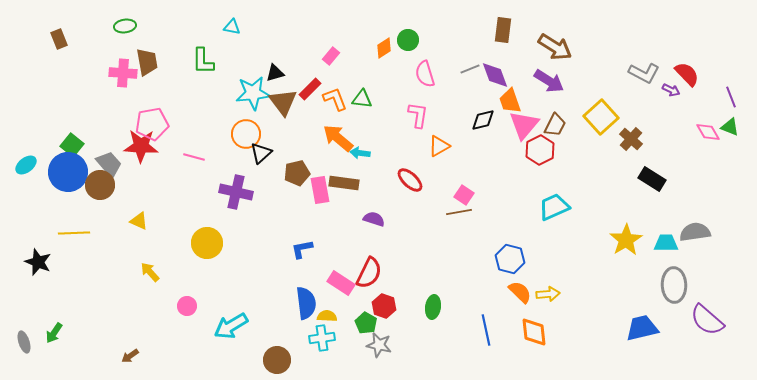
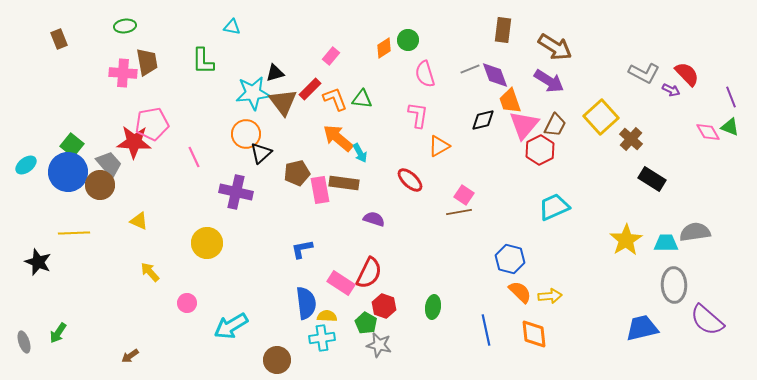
red star at (141, 146): moved 7 px left, 4 px up
cyan arrow at (360, 153): rotated 126 degrees counterclockwise
pink line at (194, 157): rotated 50 degrees clockwise
yellow arrow at (548, 294): moved 2 px right, 2 px down
pink circle at (187, 306): moved 3 px up
orange diamond at (534, 332): moved 2 px down
green arrow at (54, 333): moved 4 px right
